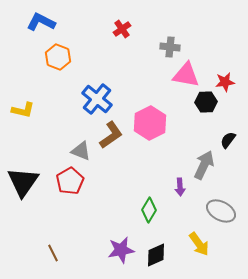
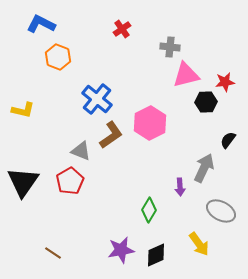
blue L-shape: moved 2 px down
pink triangle: rotated 24 degrees counterclockwise
gray arrow: moved 3 px down
brown line: rotated 30 degrees counterclockwise
